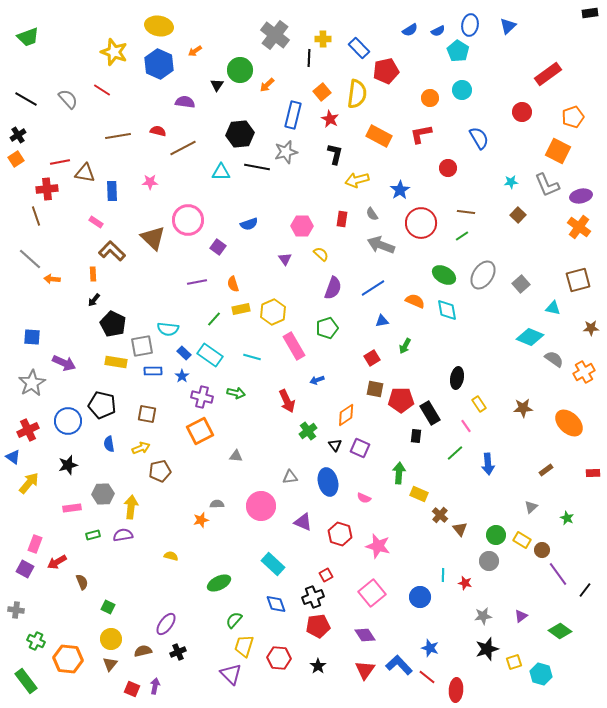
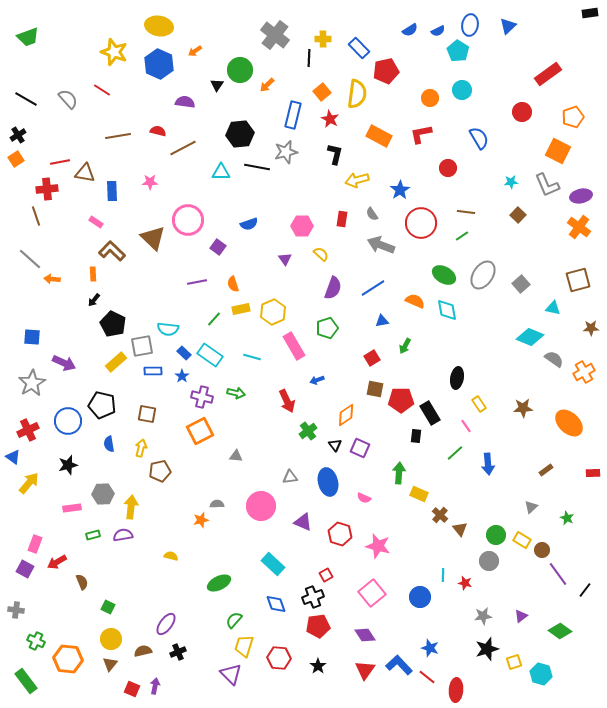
yellow rectangle at (116, 362): rotated 50 degrees counterclockwise
yellow arrow at (141, 448): rotated 54 degrees counterclockwise
